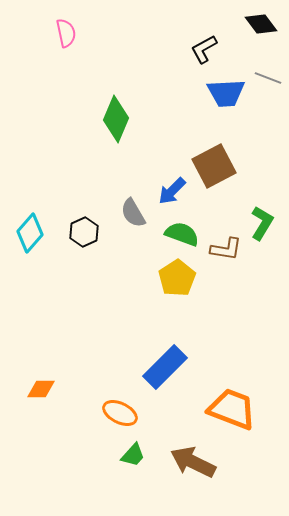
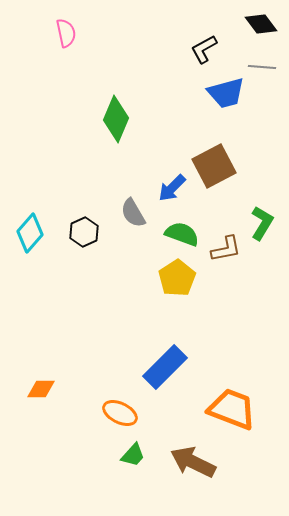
gray line: moved 6 px left, 11 px up; rotated 16 degrees counterclockwise
blue trapezoid: rotated 12 degrees counterclockwise
blue arrow: moved 3 px up
brown L-shape: rotated 20 degrees counterclockwise
